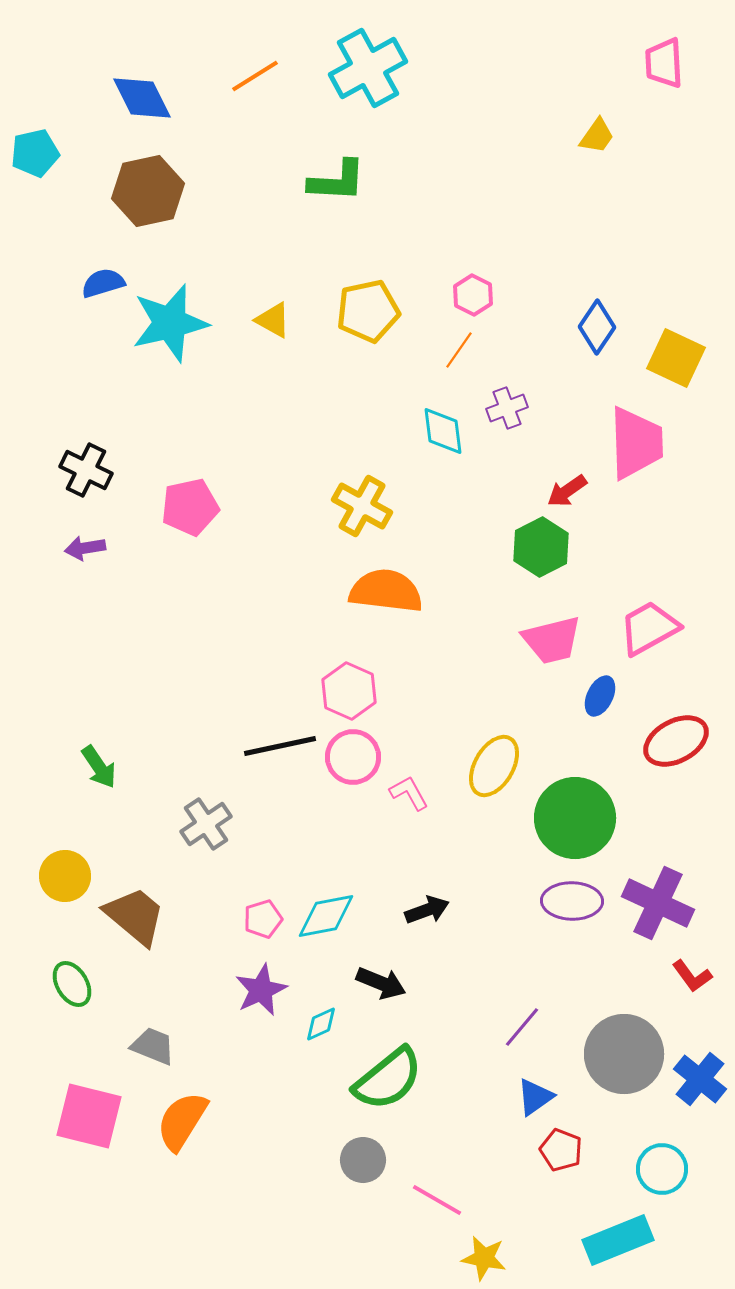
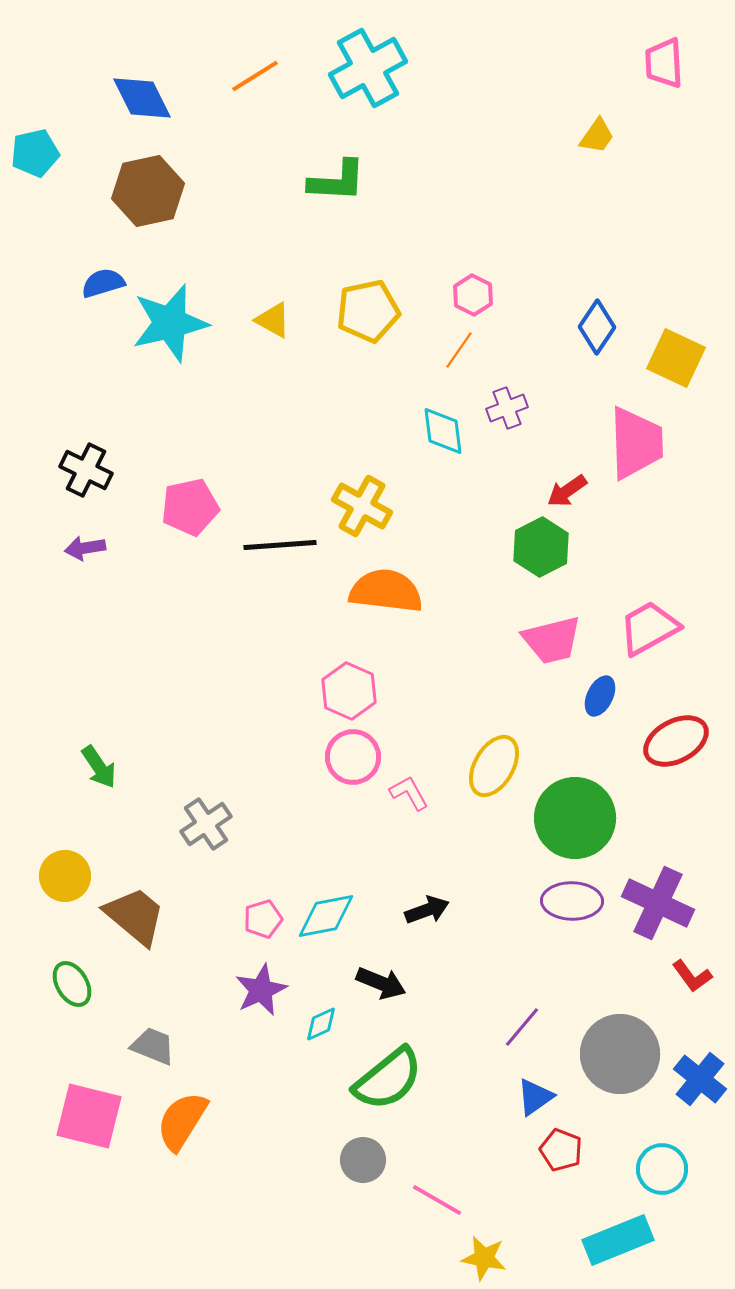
black line at (280, 746): moved 201 px up; rotated 8 degrees clockwise
gray circle at (624, 1054): moved 4 px left
